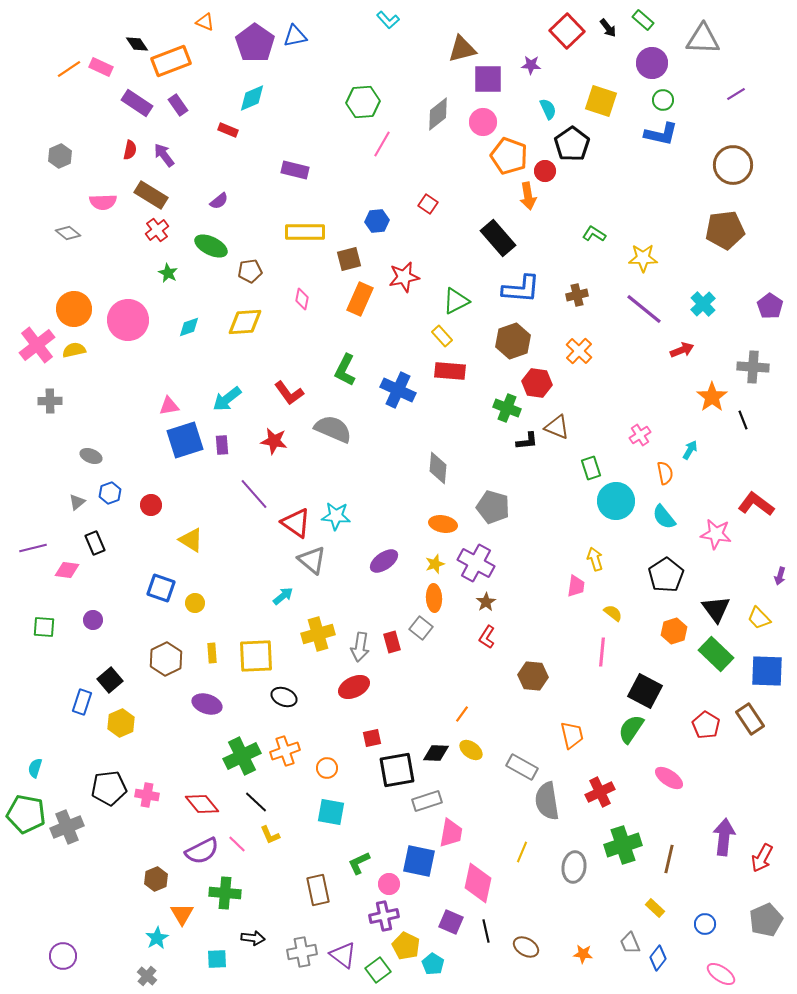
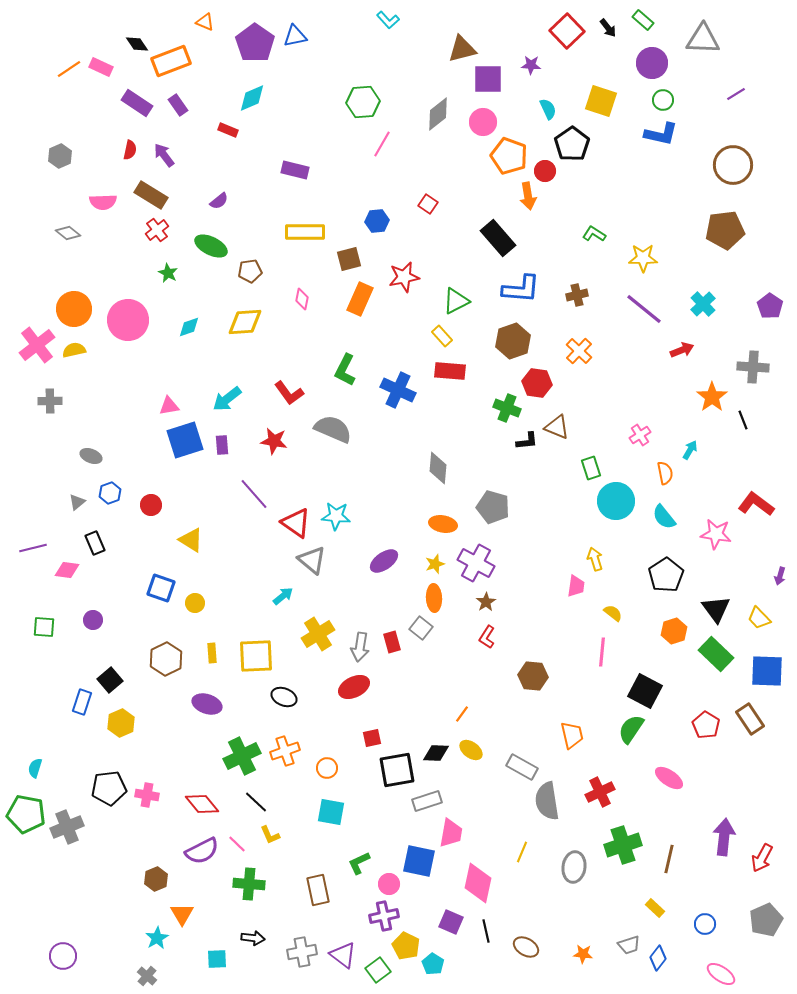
yellow cross at (318, 634): rotated 16 degrees counterclockwise
green cross at (225, 893): moved 24 px right, 9 px up
gray trapezoid at (630, 943): moved 1 px left, 2 px down; rotated 85 degrees counterclockwise
